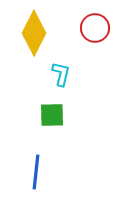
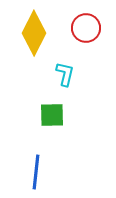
red circle: moved 9 px left
cyan L-shape: moved 4 px right
